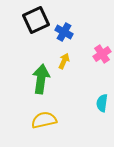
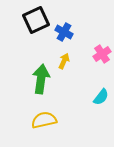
cyan semicircle: moved 1 px left, 6 px up; rotated 150 degrees counterclockwise
